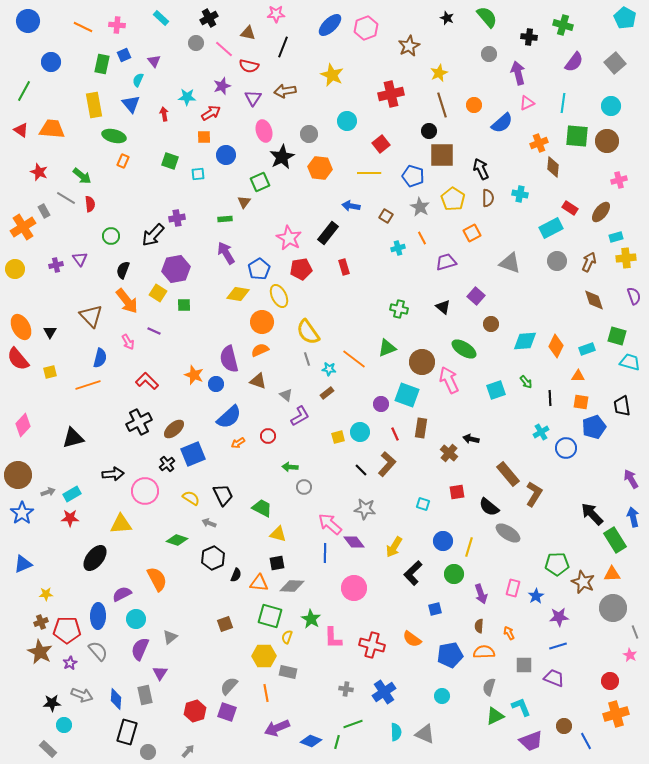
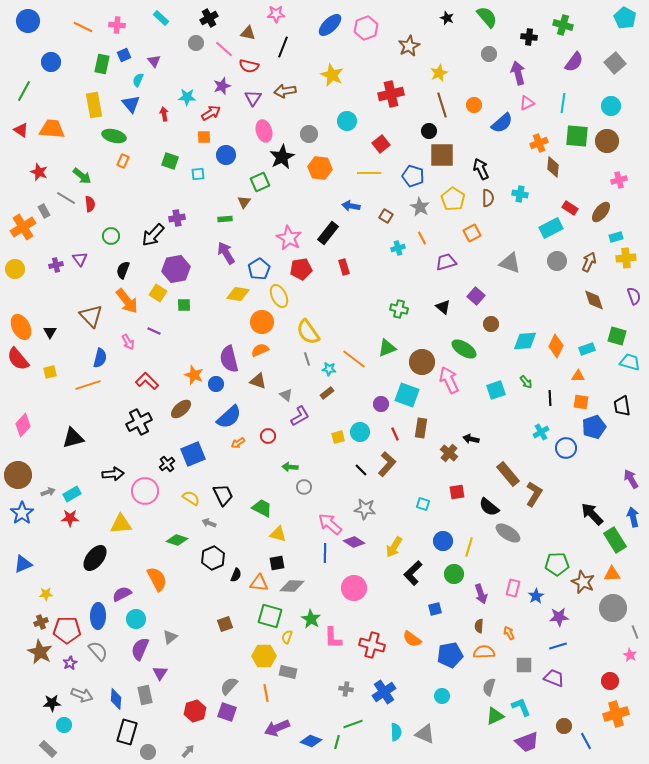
brown ellipse at (174, 429): moved 7 px right, 20 px up
purple diamond at (354, 542): rotated 20 degrees counterclockwise
purple trapezoid at (531, 741): moved 4 px left, 1 px down
